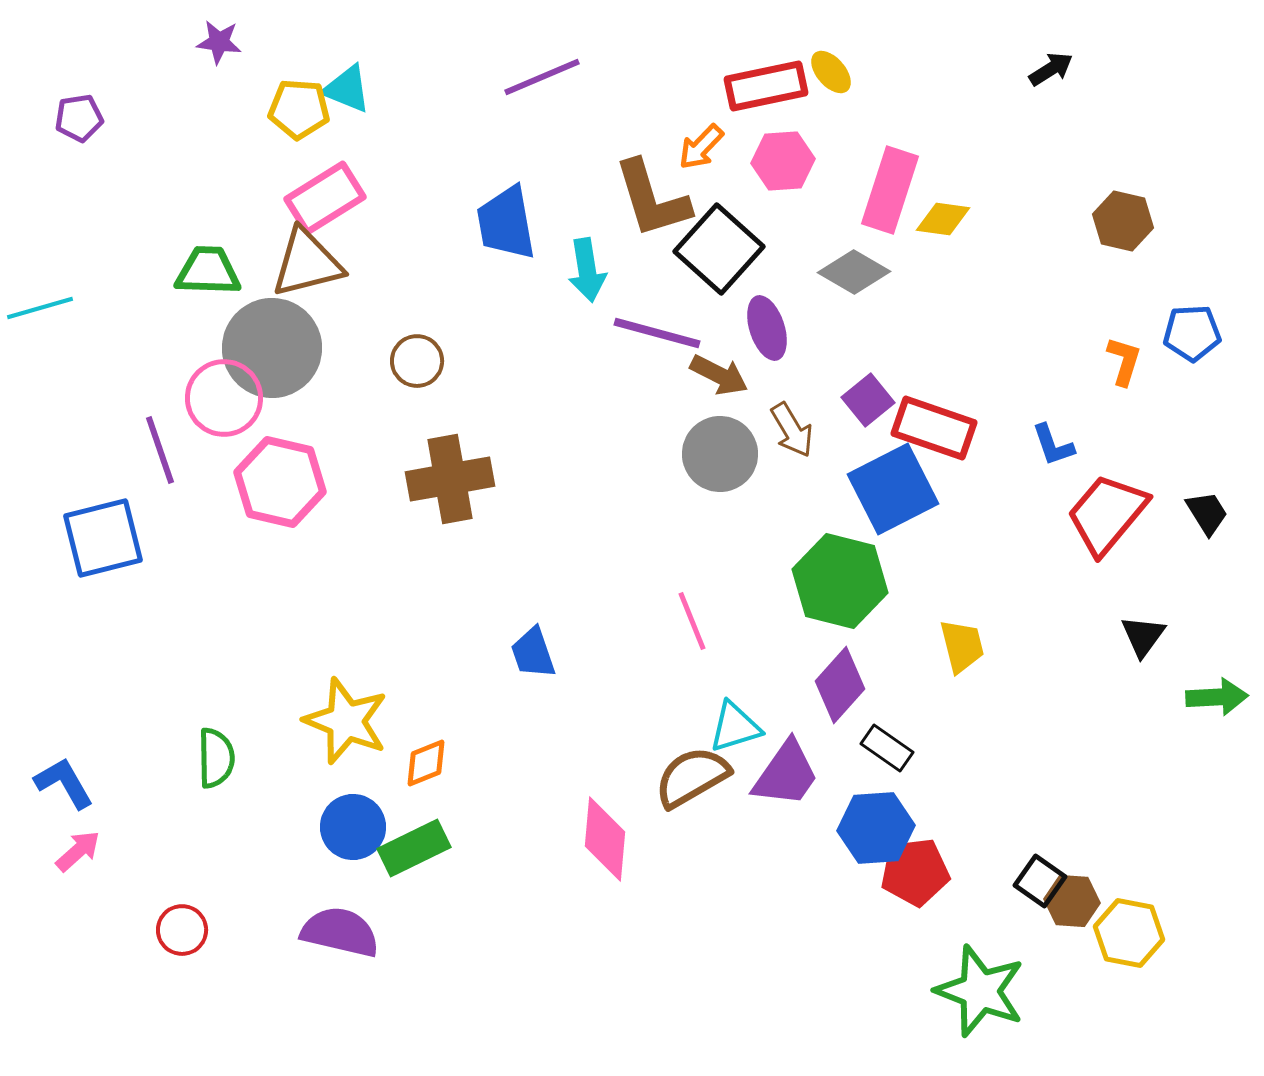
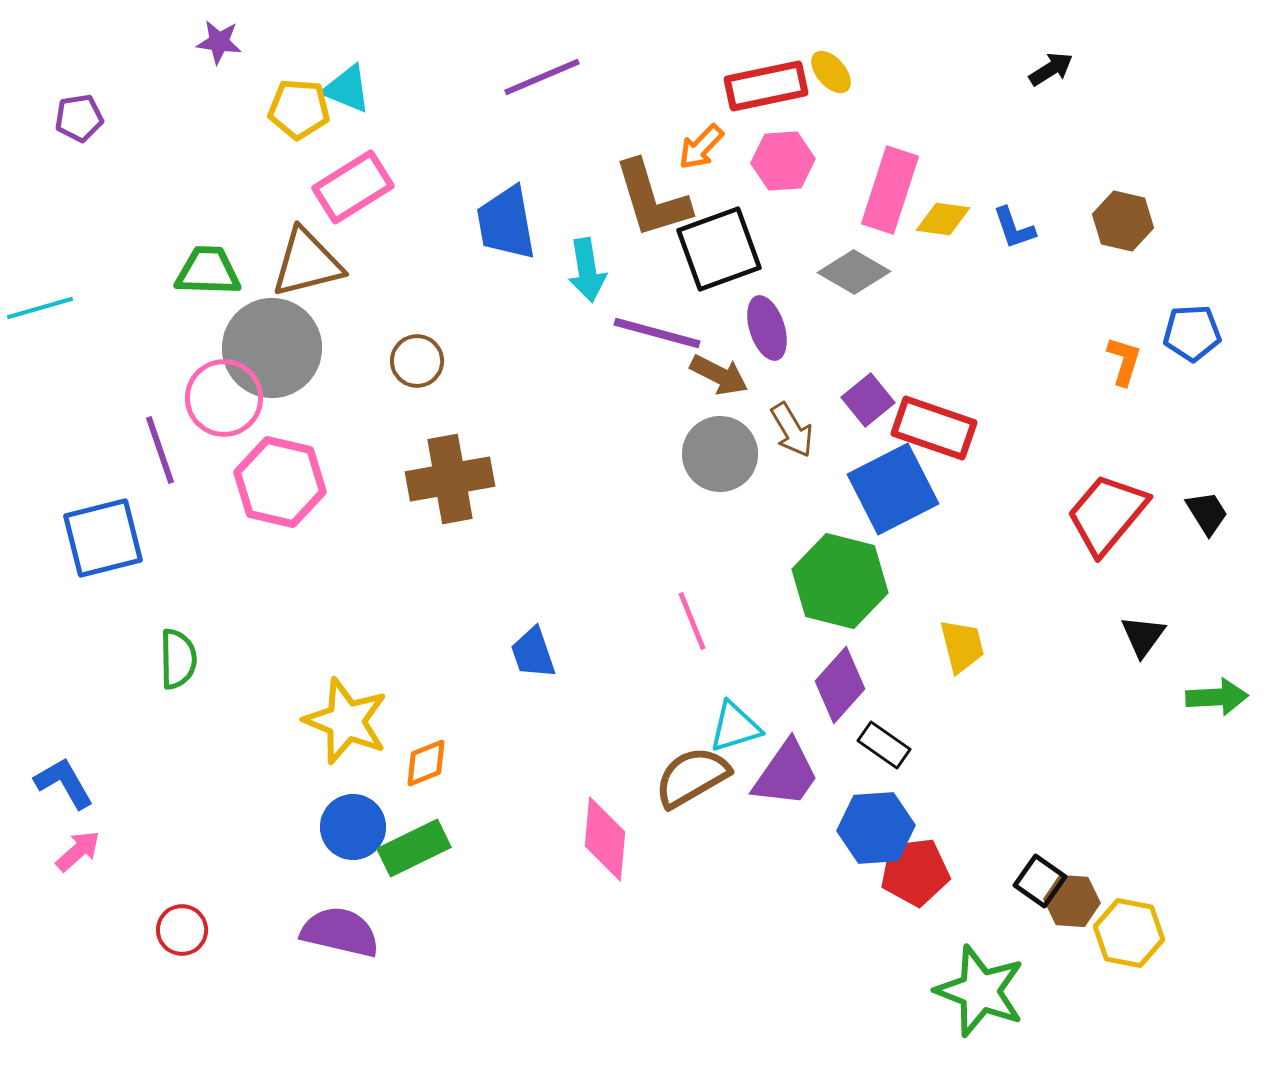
pink rectangle at (325, 198): moved 28 px right, 11 px up
black square at (719, 249): rotated 28 degrees clockwise
blue L-shape at (1053, 445): moved 39 px left, 217 px up
black rectangle at (887, 748): moved 3 px left, 3 px up
green semicircle at (216, 758): moved 38 px left, 99 px up
